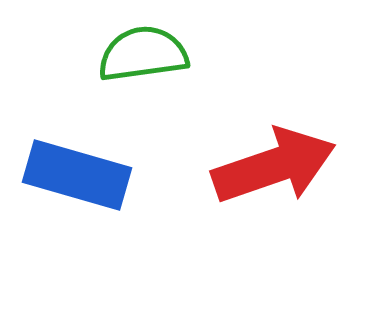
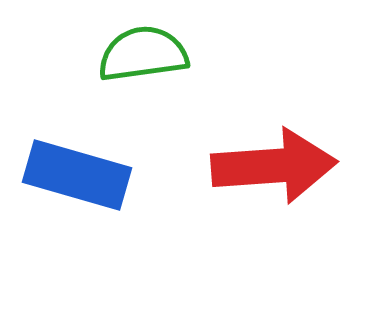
red arrow: rotated 15 degrees clockwise
